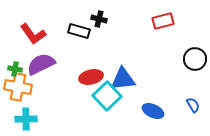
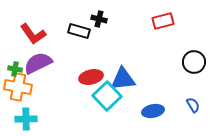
black circle: moved 1 px left, 3 px down
purple semicircle: moved 3 px left, 1 px up
blue ellipse: rotated 35 degrees counterclockwise
